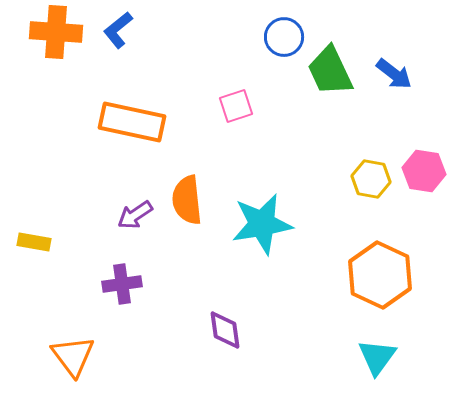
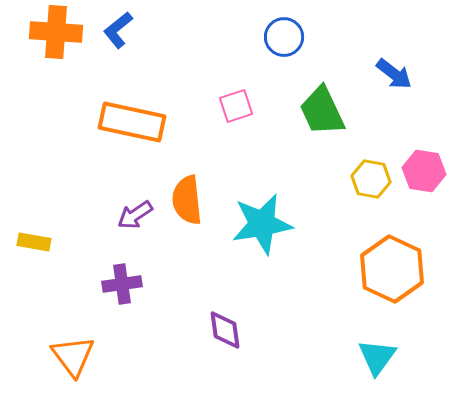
green trapezoid: moved 8 px left, 40 px down
orange hexagon: moved 12 px right, 6 px up
